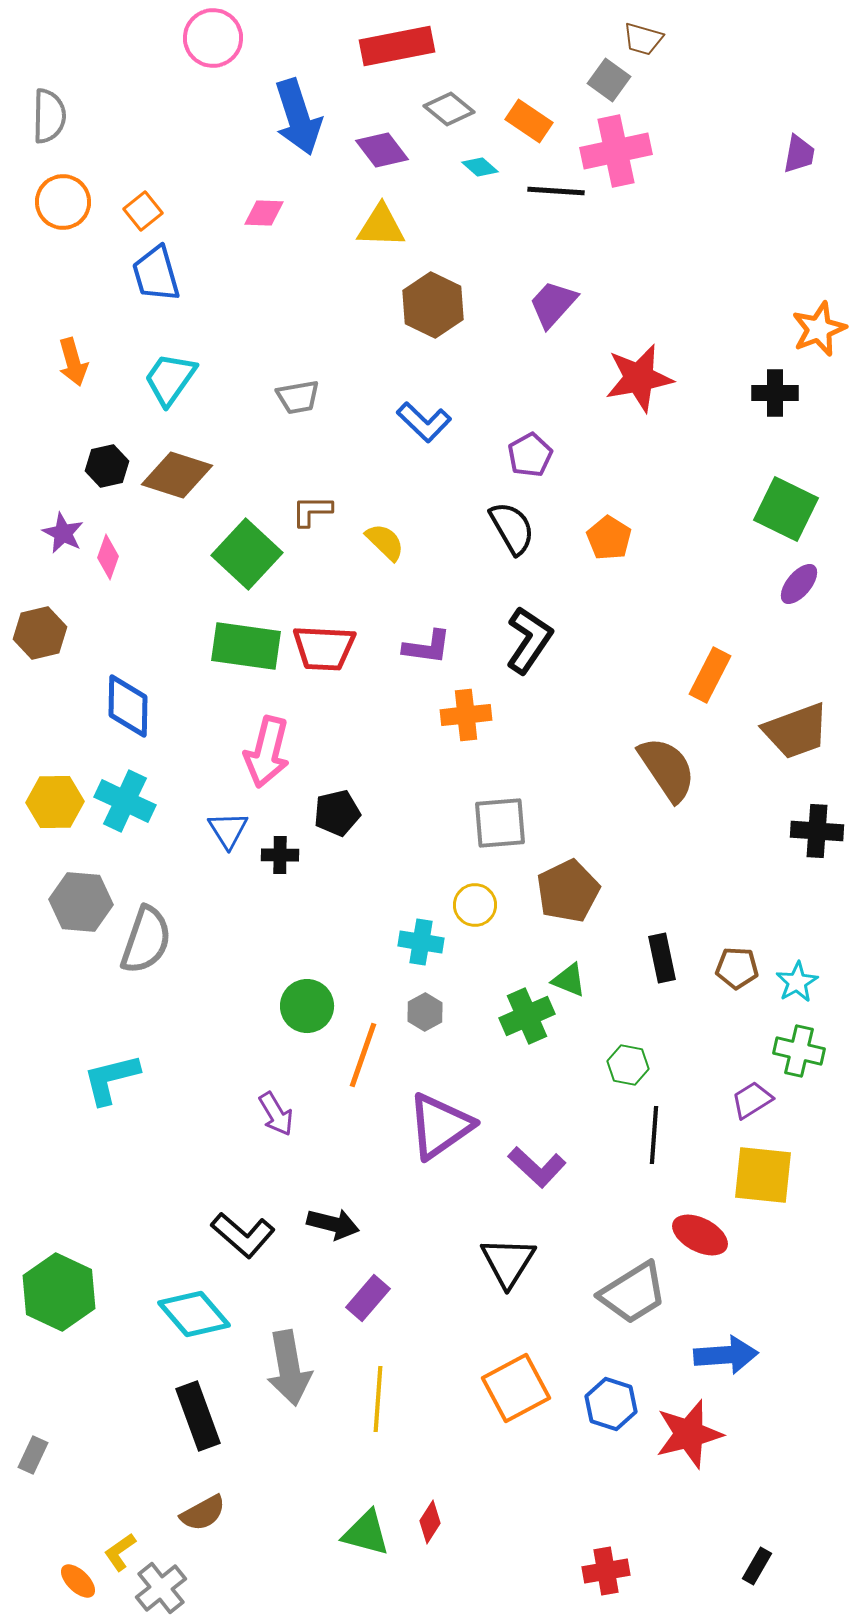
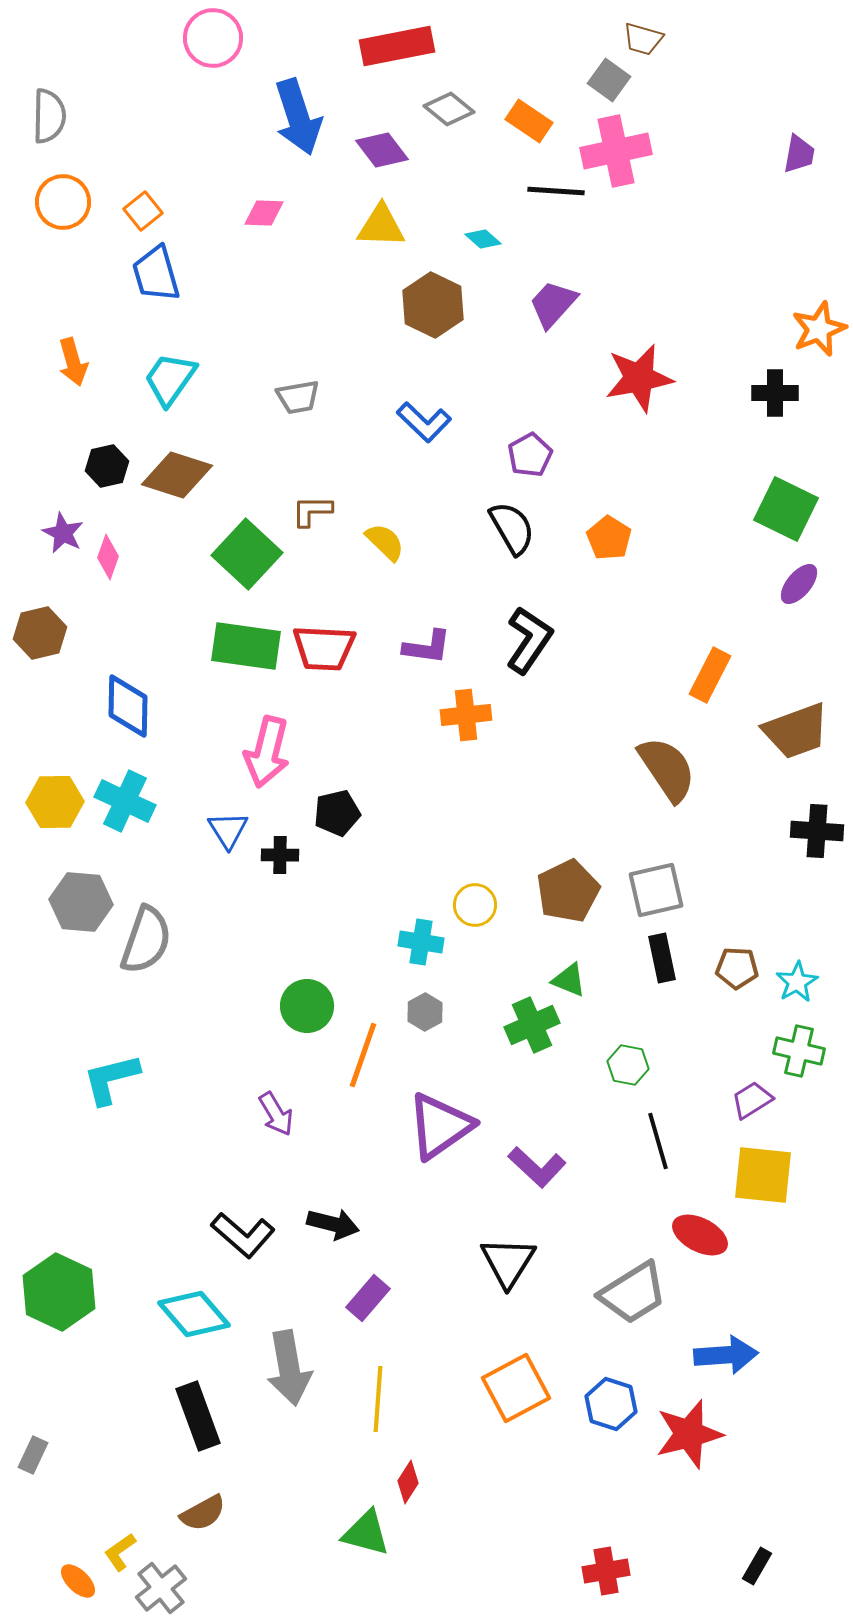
cyan diamond at (480, 167): moved 3 px right, 72 px down
gray square at (500, 823): moved 156 px right, 67 px down; rotated 8 degrees counterclockwise
green cross at (527, 1016): moved 5 px right, 9 px down
black line at (654, 1135): moved 4 px right, 6 px down; rotated 20 degrees counterclockwise
red diamond at (430, 1522): moved 22 px left, 40 px up
